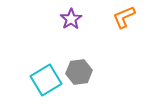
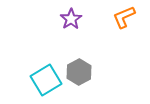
gray hexagon: rotated 20 degrees counterclockwise
